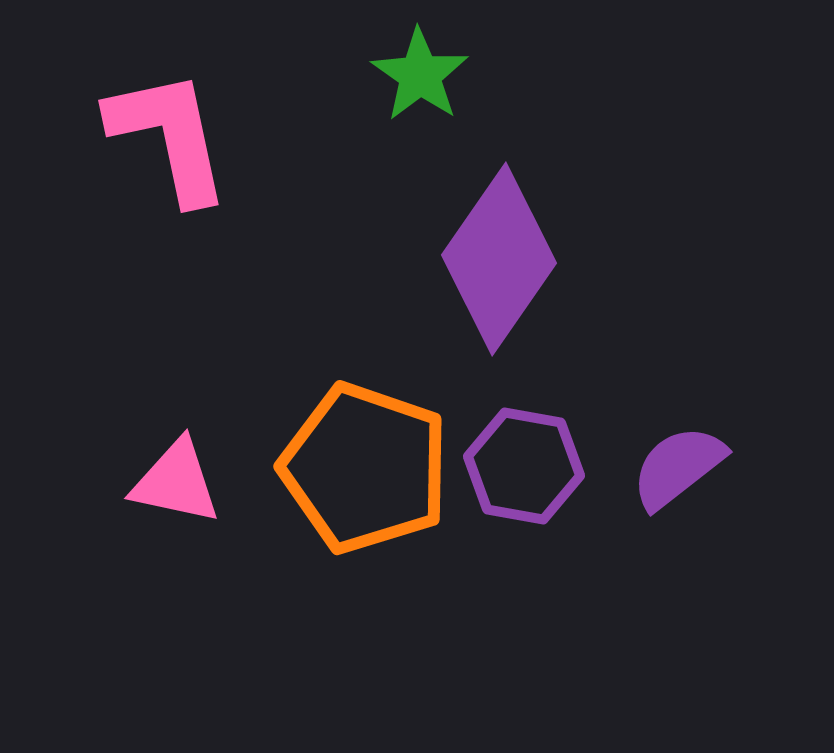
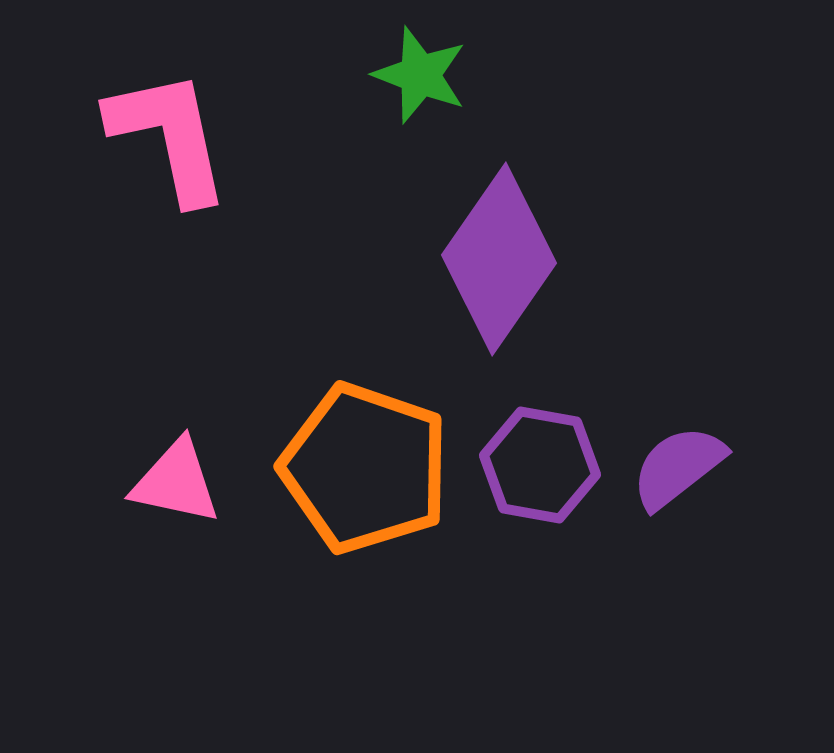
green star: rotated 14 degrees counterclockwise
purple hexagon: moved 16 px right, 1 px up
